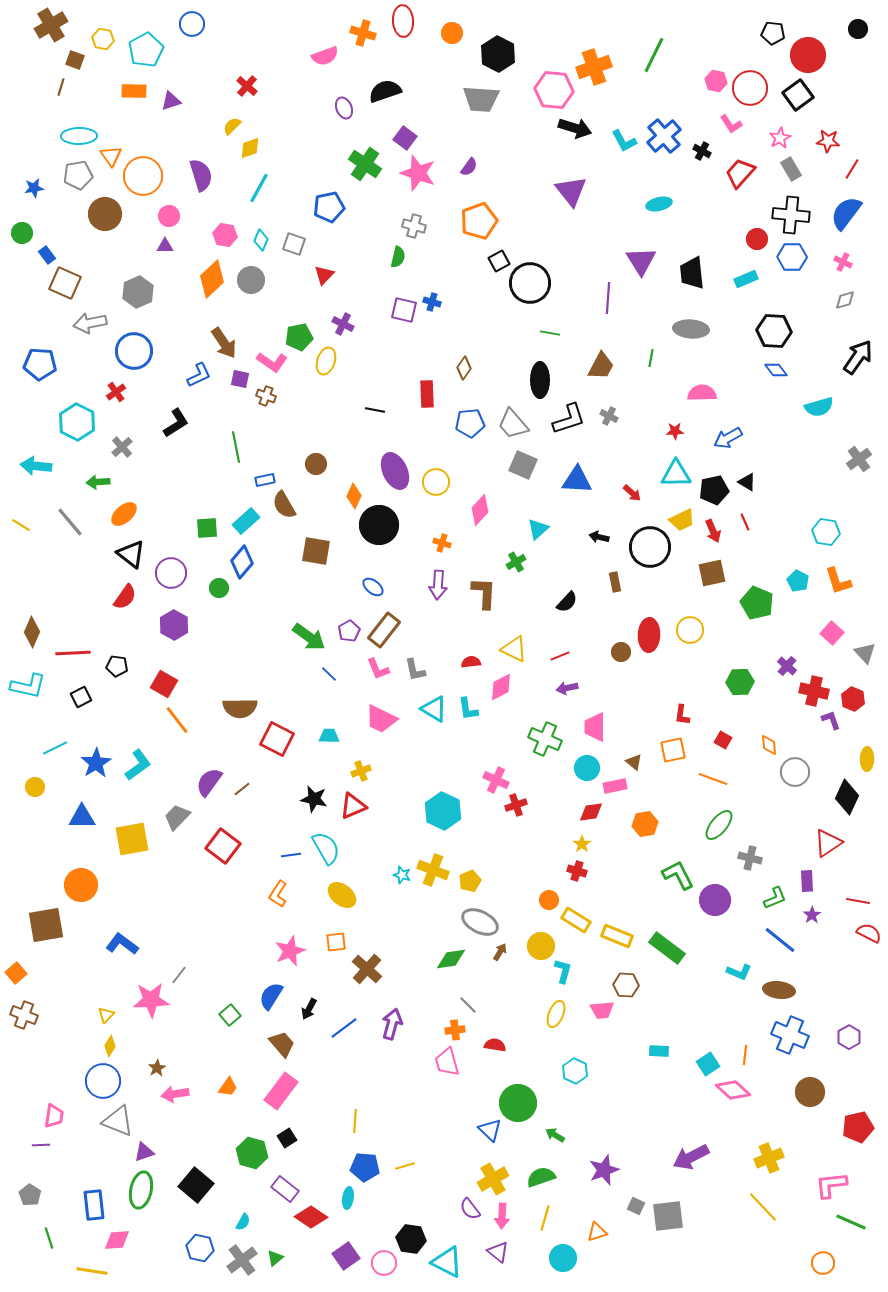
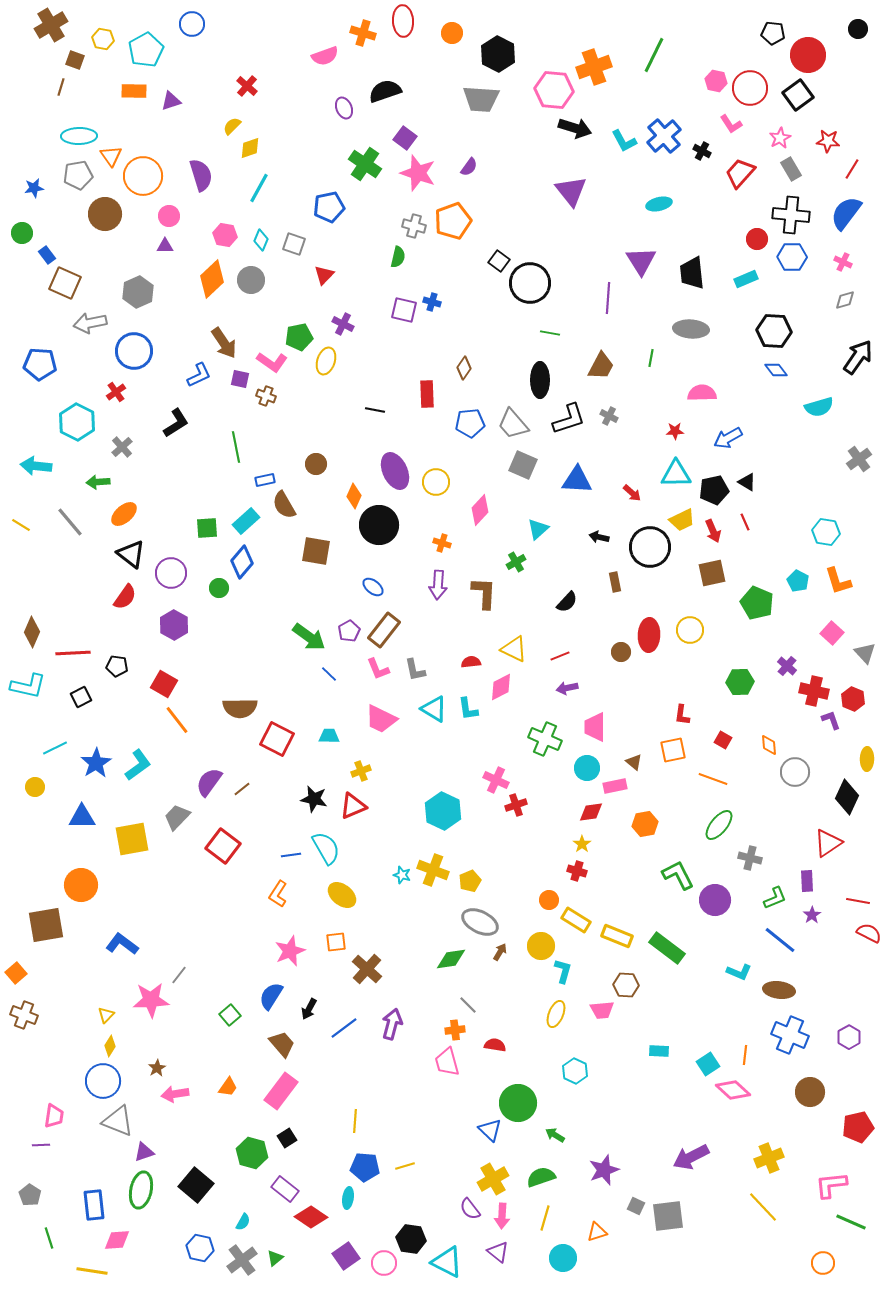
orange pentagon at (479, 221): moved 26 px left
black square at (499, 261): rotated 25 degrees counterclockwise
